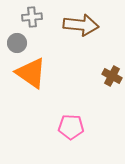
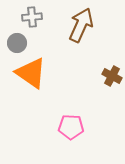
brown arrow: rotated 72 degrees counterclockwise
